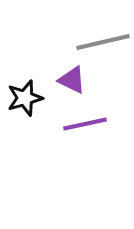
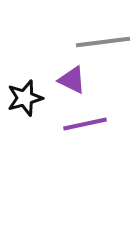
gray line: rotated 6 degrees clockwise
